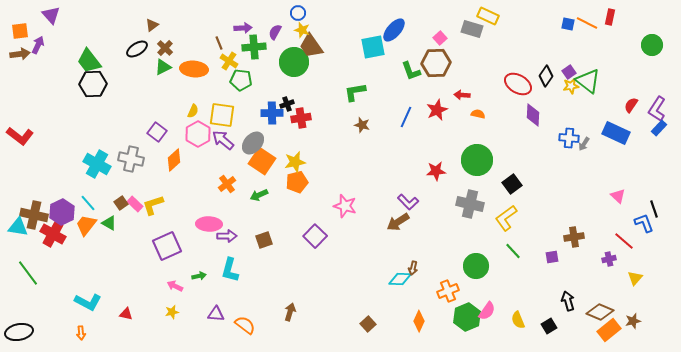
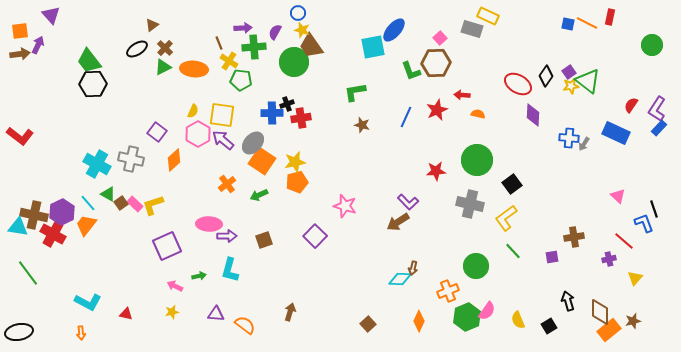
green triangle at (109, 223): moved 1 px left, 29 px up
brown diamond at (600, 312): rotated 68 degrees clockwise
